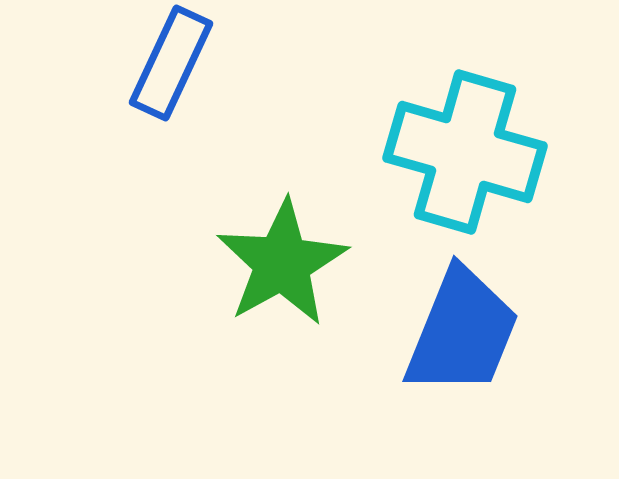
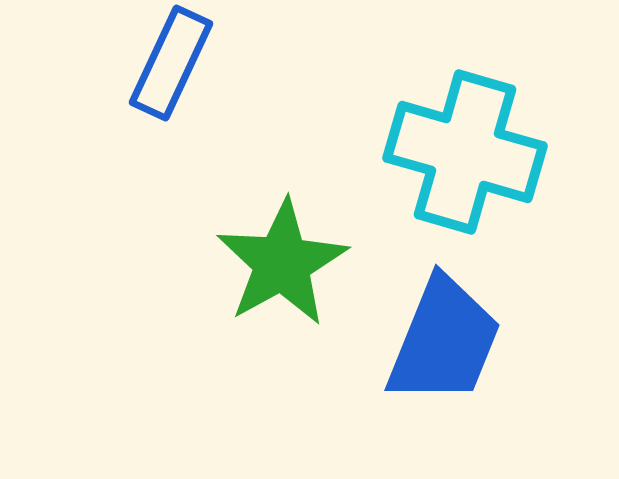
blue trapezoid: moved 18 px left, 9 px down
